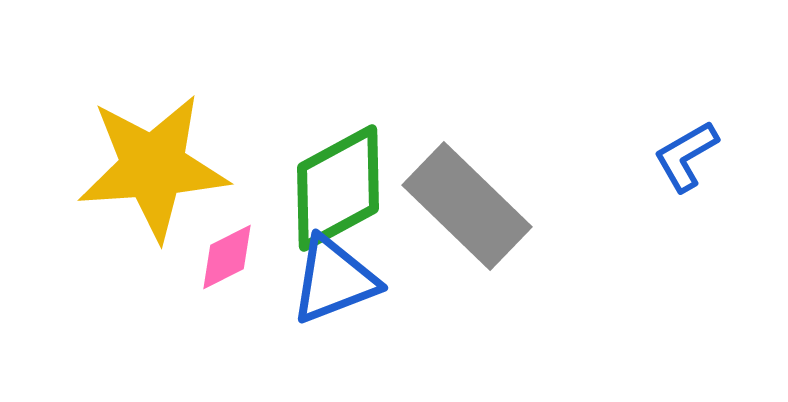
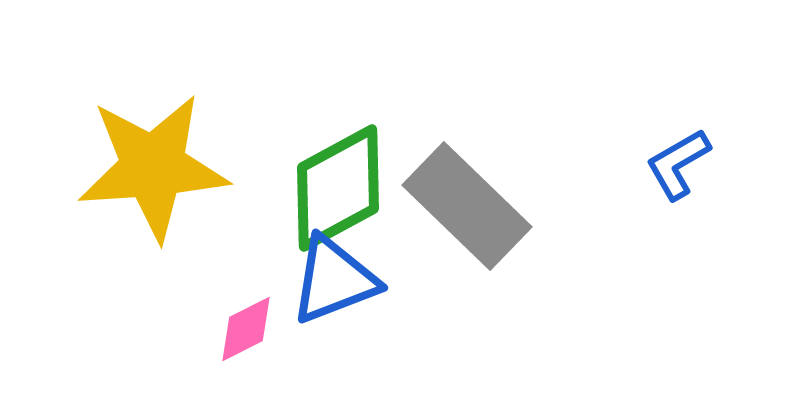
blue L-shape: moved 8 px left, 8 px down
pink diamond: moved 19 px right, 72 px down
